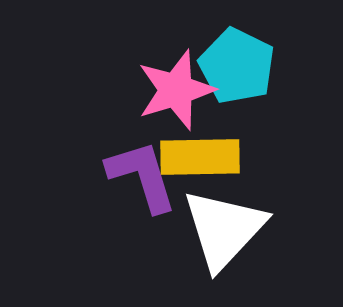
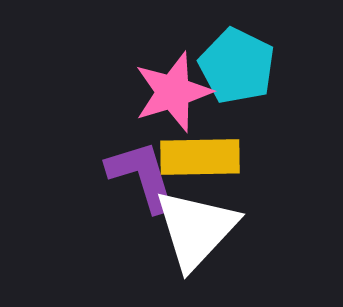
pink star: moved 3 px left, 2 px down
white triangle: moved 28 px left
